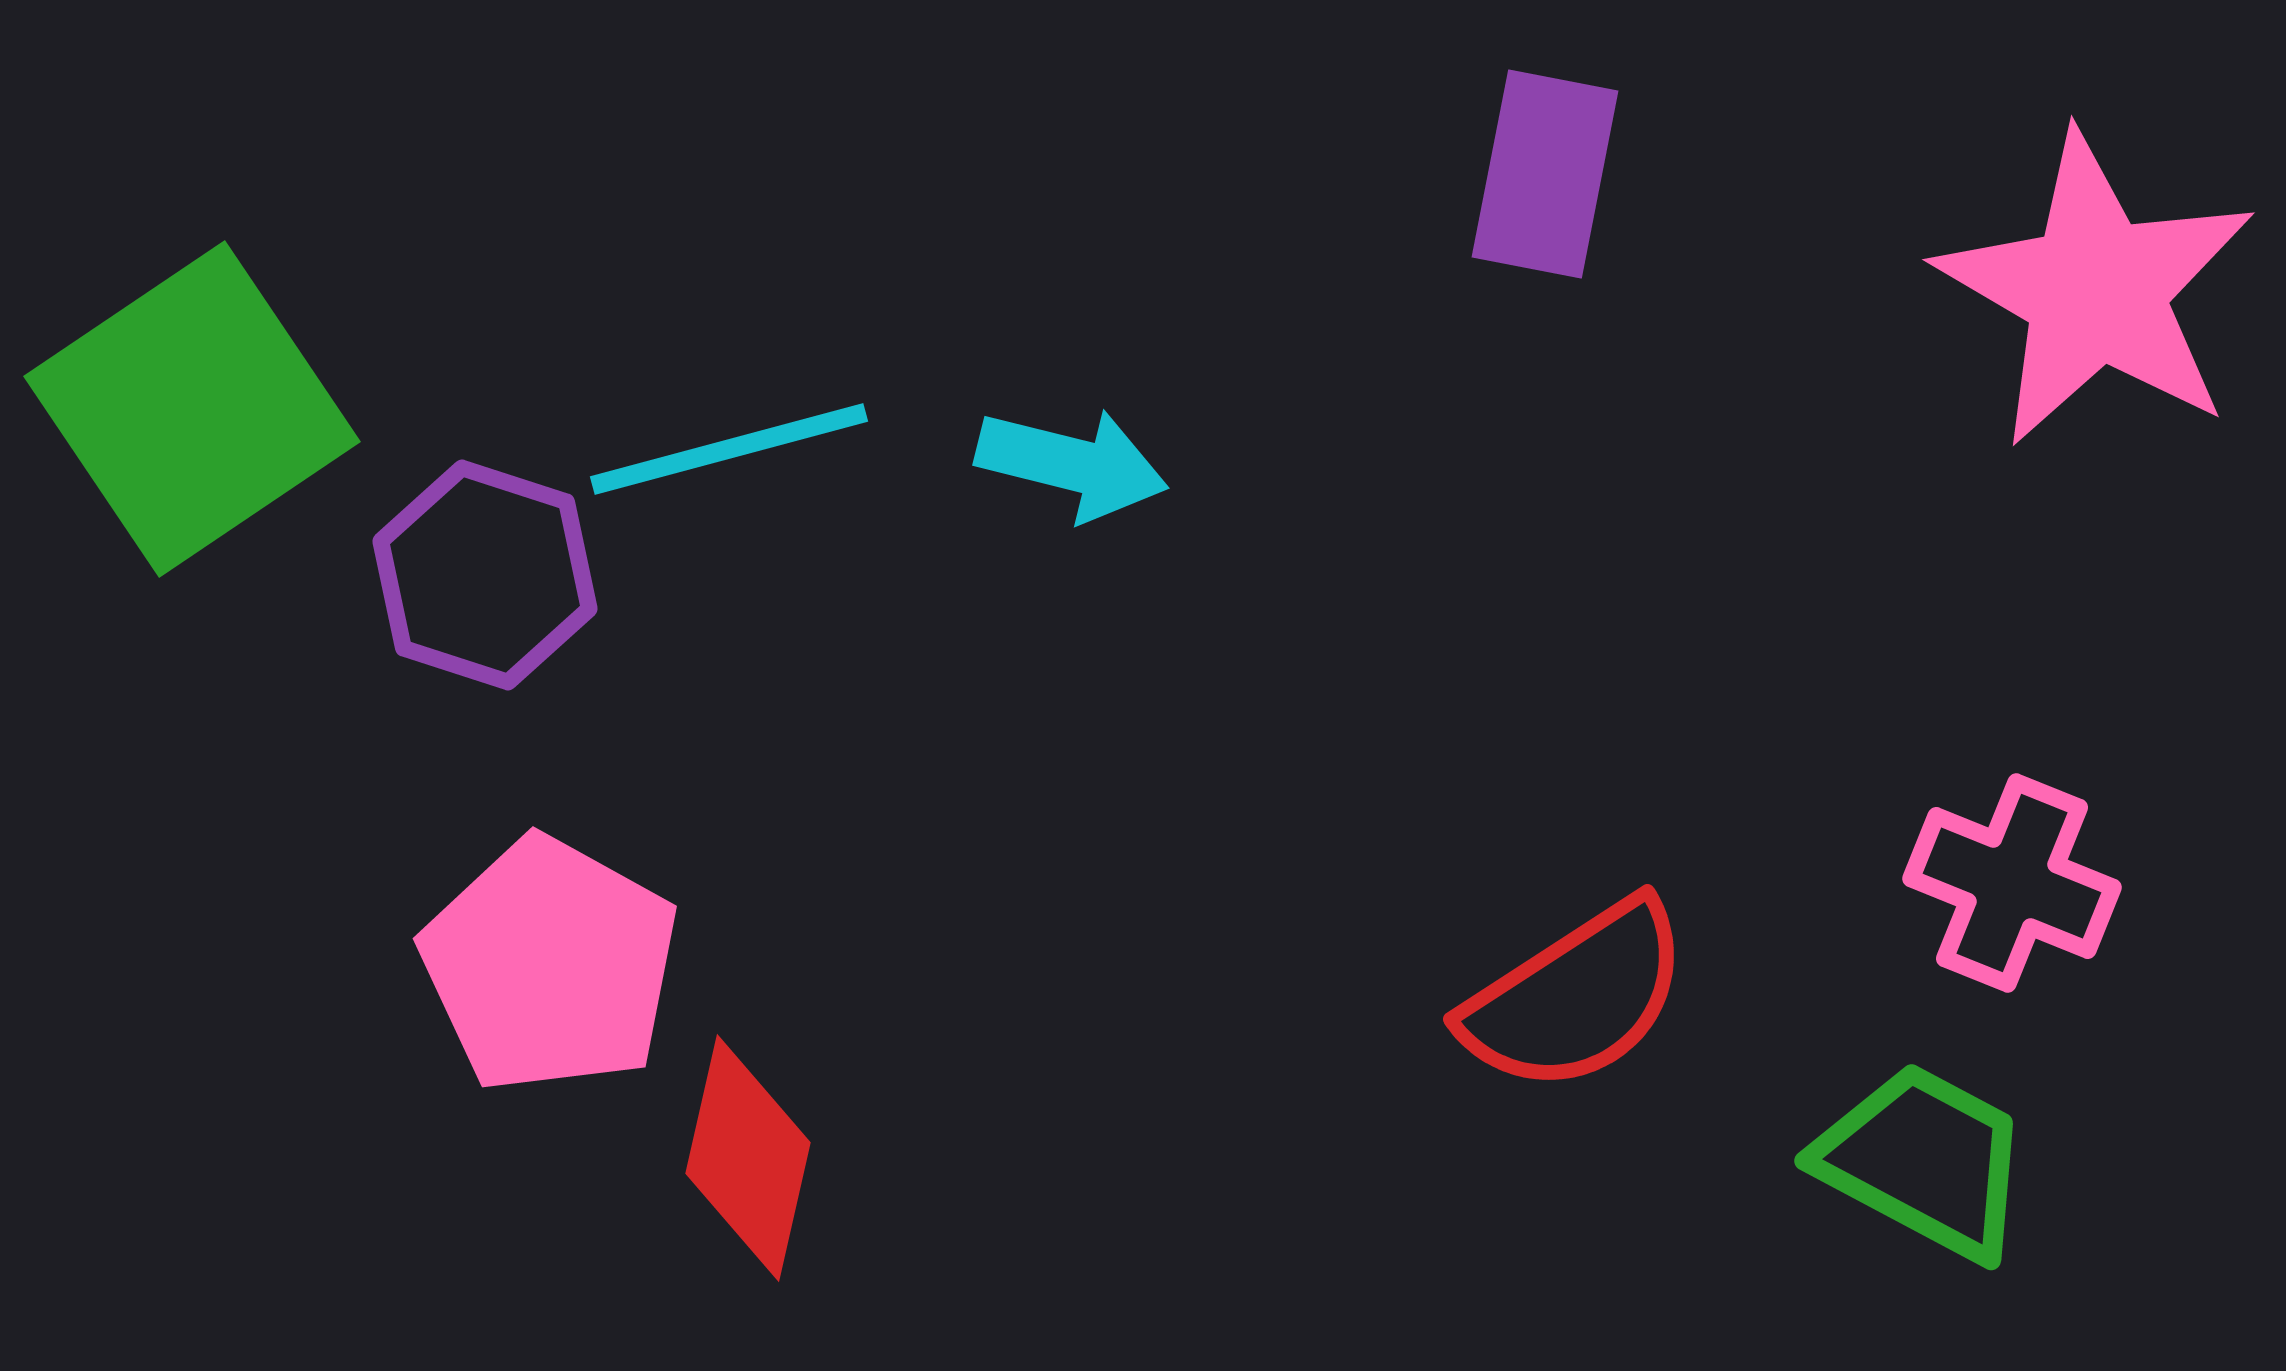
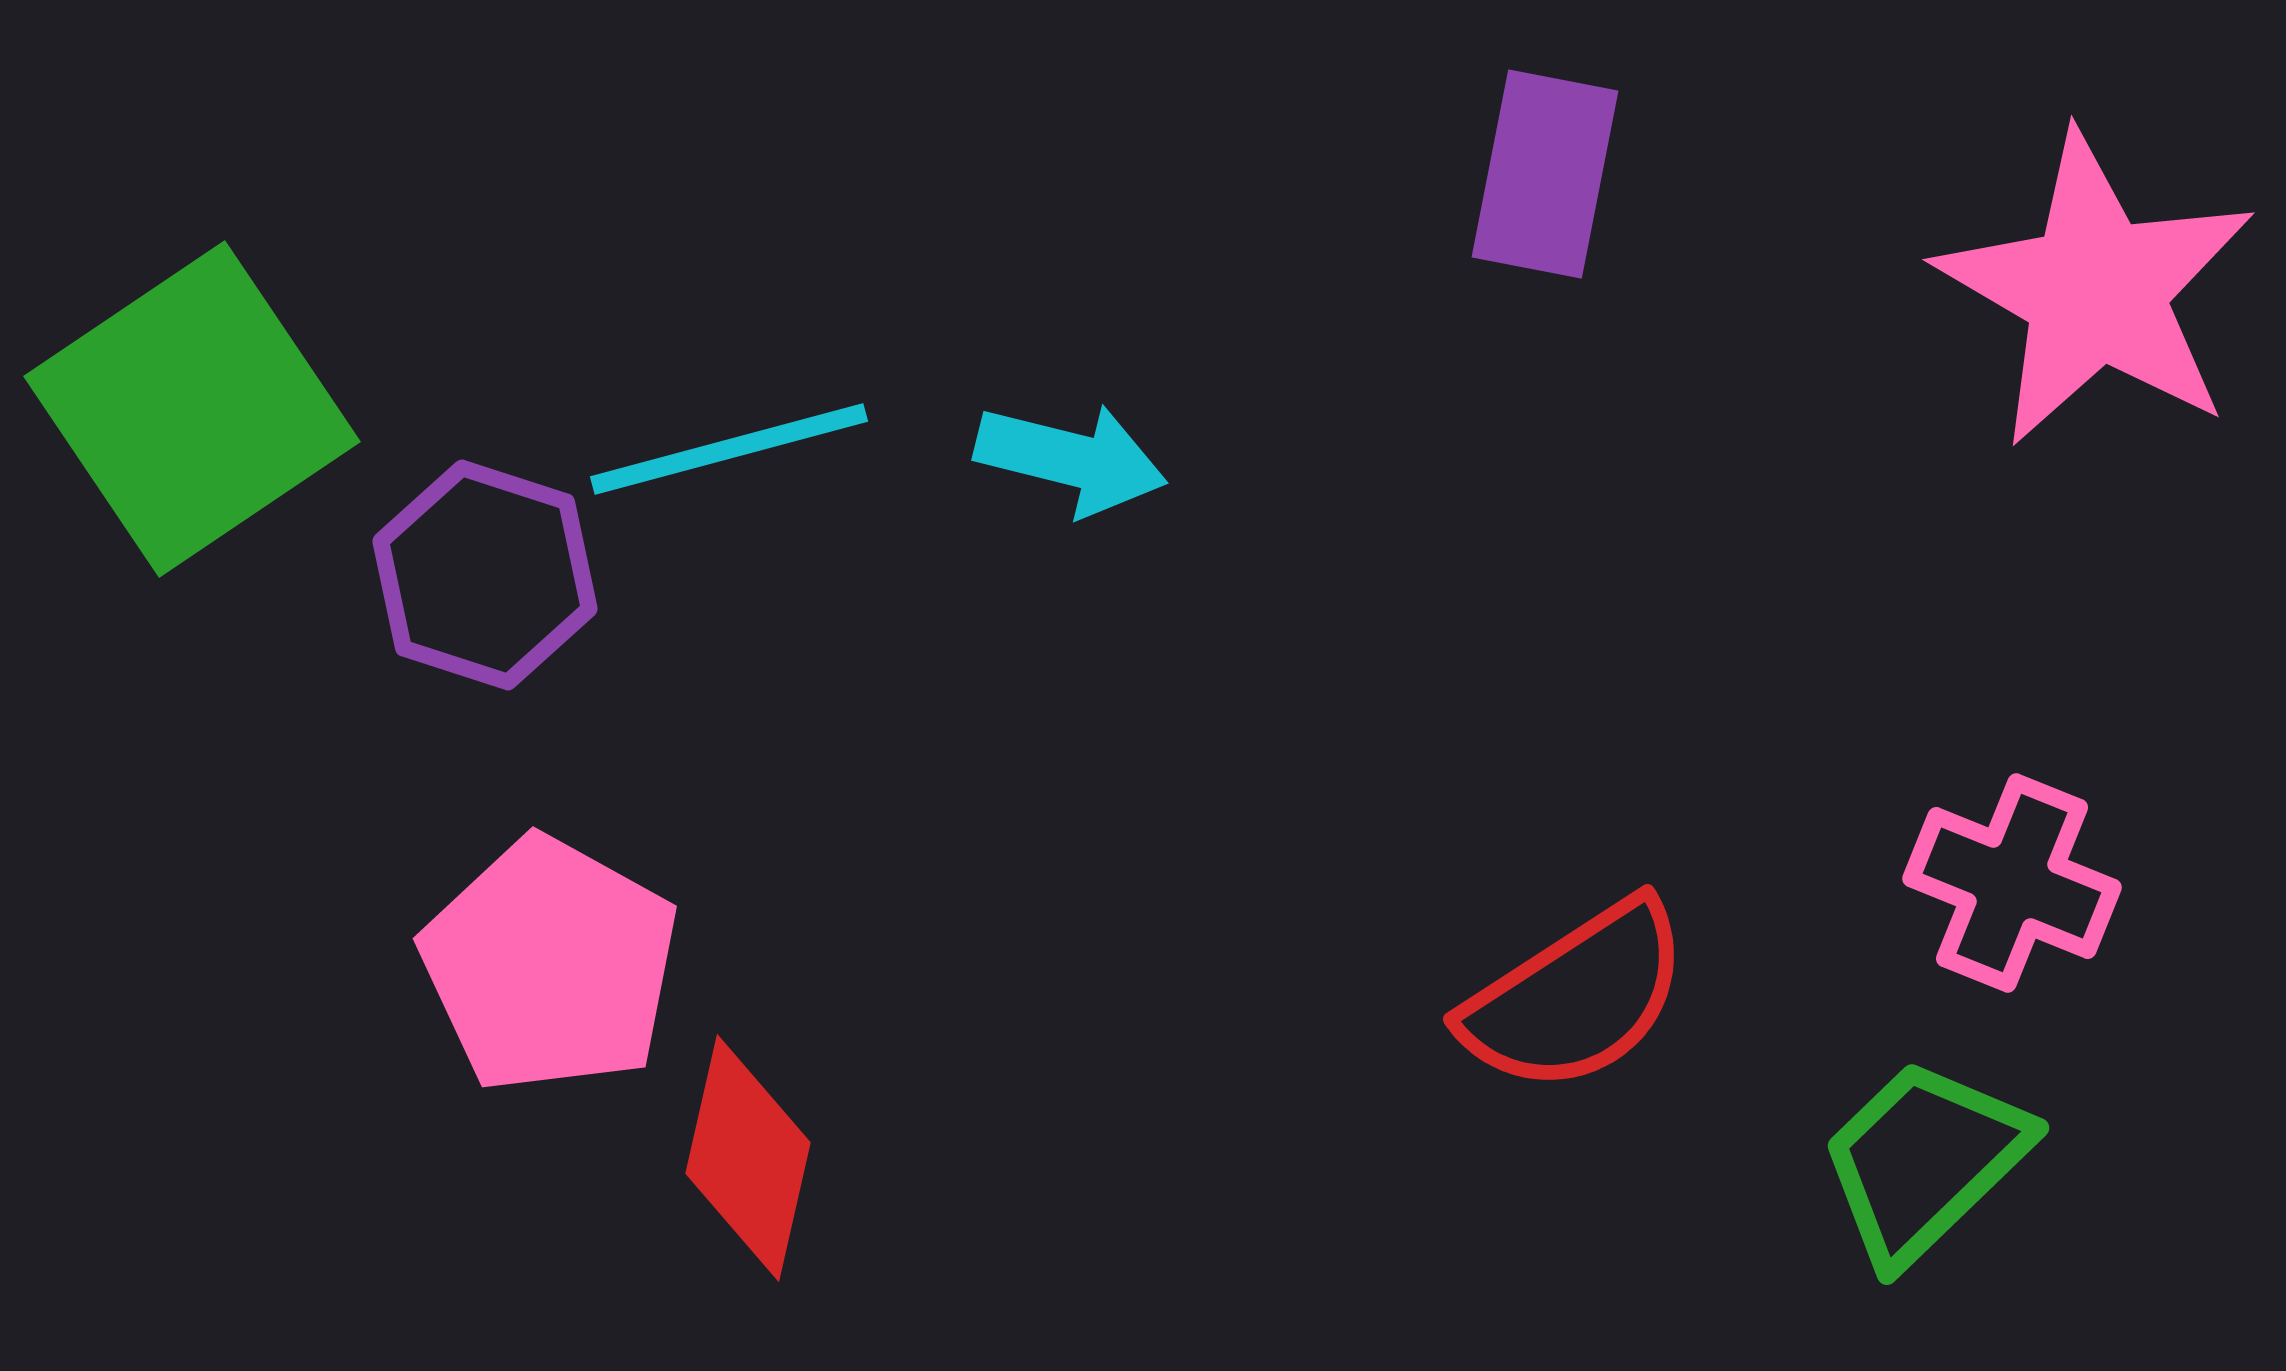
cyan arrow: moved 1 px left, 5 px up
green trapezoid: rotated 72 degrees counterclockwise
